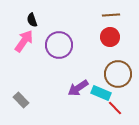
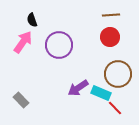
pink arrow: moved 1 px left, 1 px down
